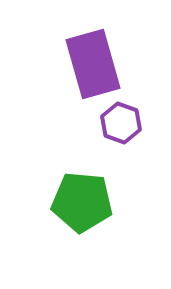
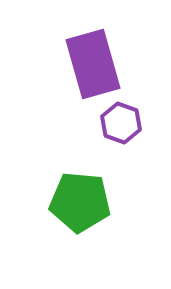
green pentagon: moved 2 px left
